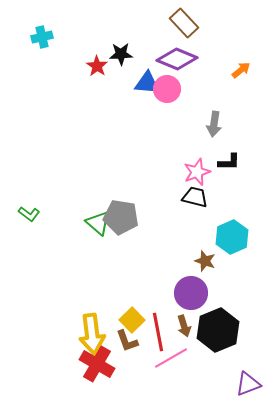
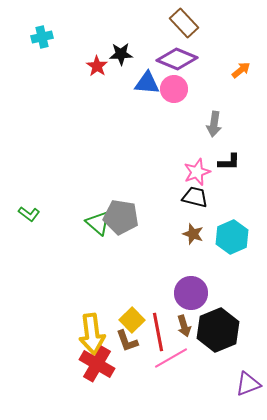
pink circle: moved 7 px right
brown star: moved 12 px left, 27 px up
